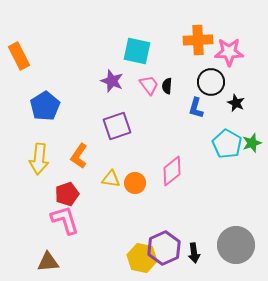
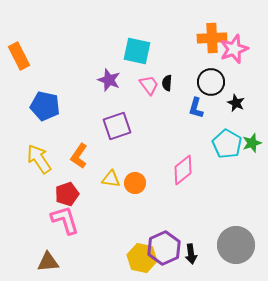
orange cross: moved 14 px right, 2 px up
pink star: moved 5 px right, 3 px up; rotated 20 degrees counterclockwise
purple star: moved 3 px left, 1 px up
black semicircle: moved 3 px up
blue pentagon: rotated 28 degrees counterclockwise
yellow arrow: rotated 140 degrees clockwise
pink diamond: moved 11 px right, 1 px up
black arrow: moved 3 px left, 1 px down
